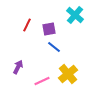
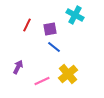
cyan cross: rotated 12 degrees counterclockwise
purple square: moved 1 px right
